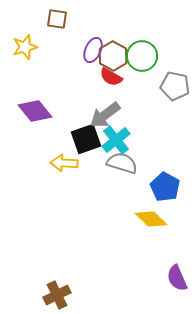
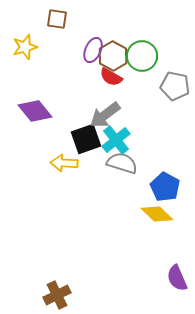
yellow diamond: moved 6 px right, 5 px up
